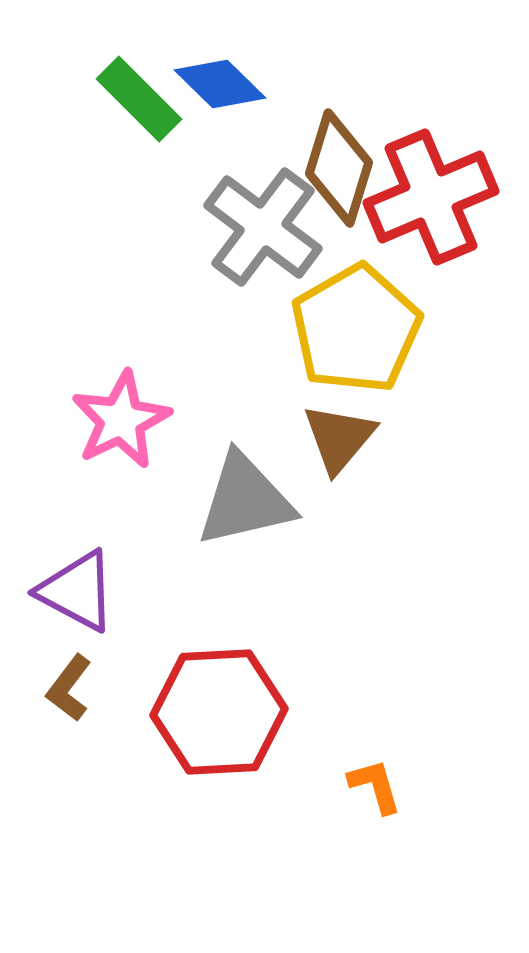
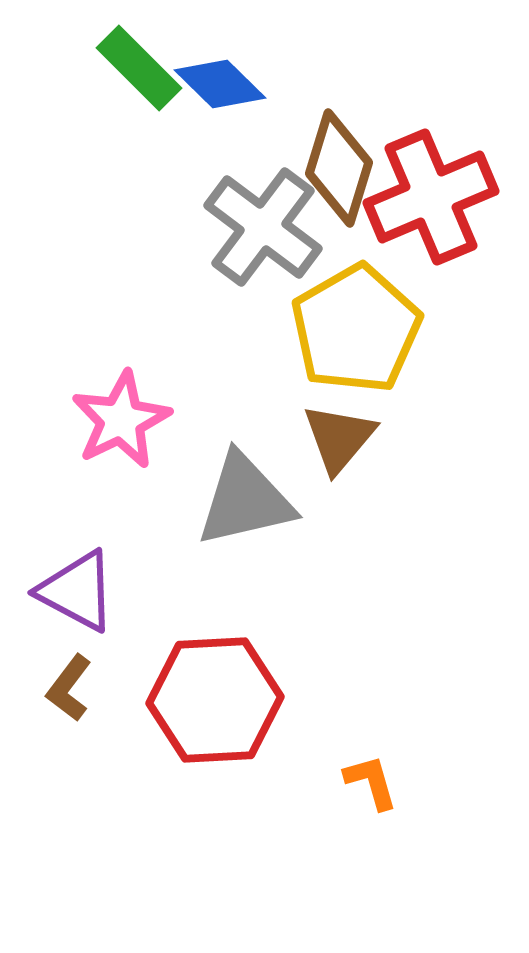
green rectangle: moved 31 px up
red hexagon: moved 4 px left, 12 px up
orange L-shape: moved 4 px left, 4 px up
